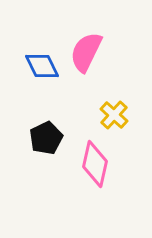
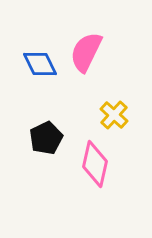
blue diamond: moved 2 px left, 2 px up
